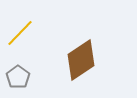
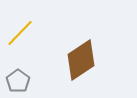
gray pentagon: moved 4 px down
